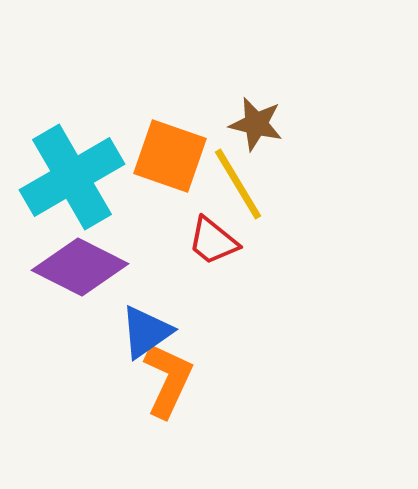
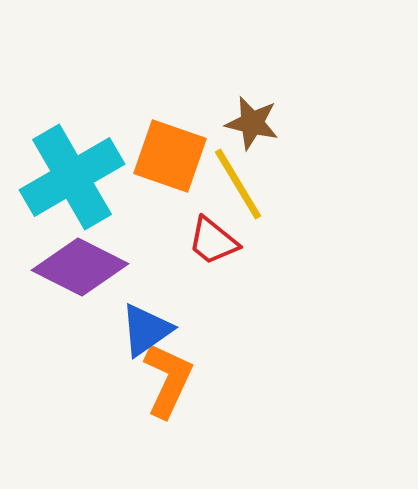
brown star: moved 4 px left, 1 px up
blue triangle: moved 2 px up
